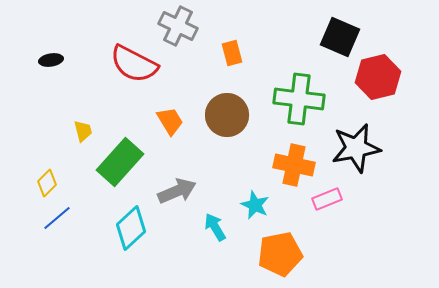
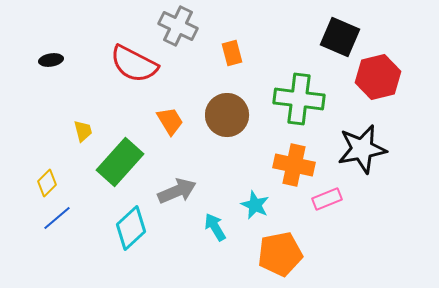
black star: moved 6 px right, 1 px down
